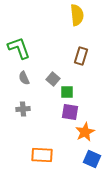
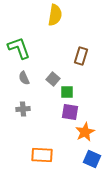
yellow semicircle: moved 22 px left; rotated 15 degrees clockwise
